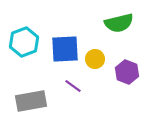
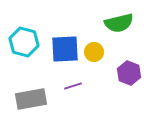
cyan hexagon: rotated 24 degrees counterclockwise
yellow circle: moved 1 px left, 7 px up
purple hexagon: moved 2 px right, 1 px down
purple line: rotated 54 degrees counterclockwise
gray rectangle: moved 2 px up
